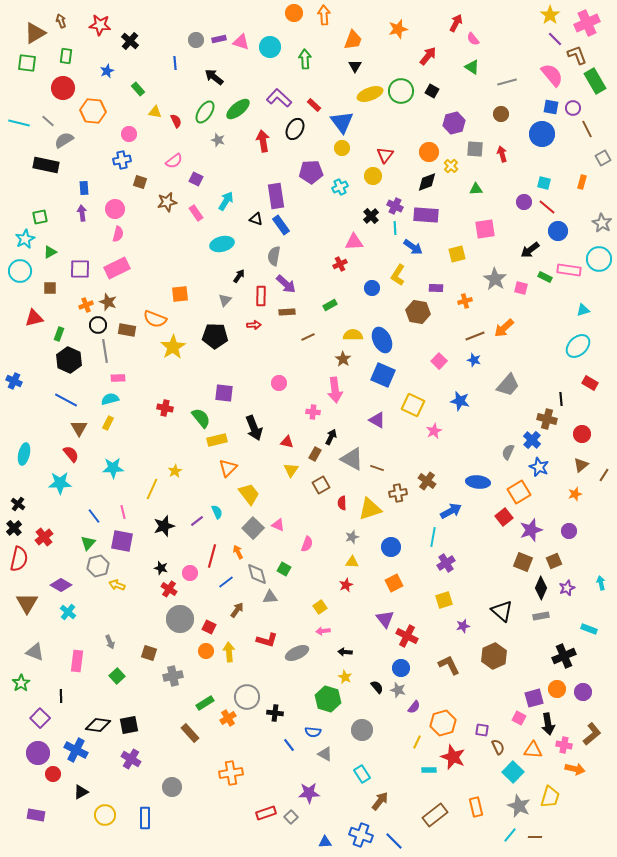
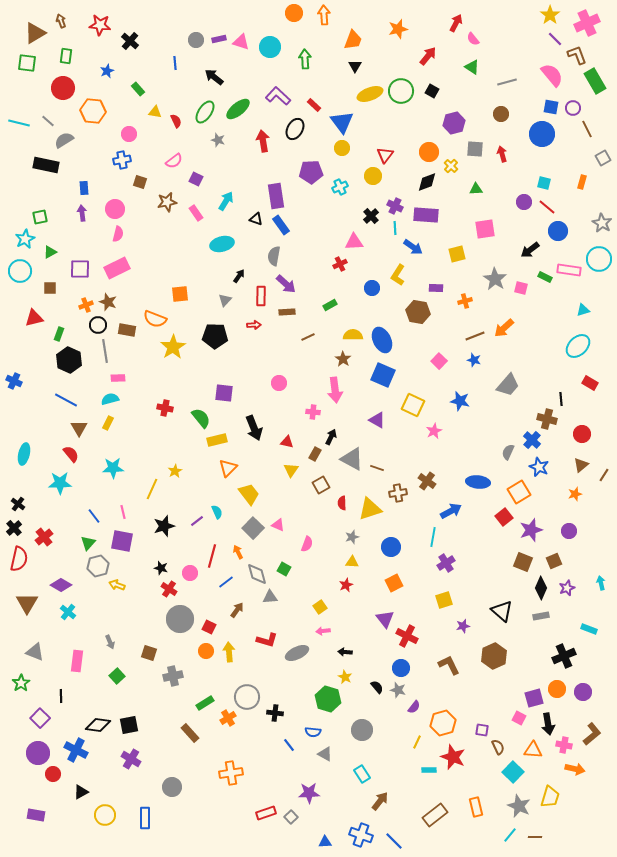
purple L-shape at (279, 98): moved 1 px left, 2 px up
